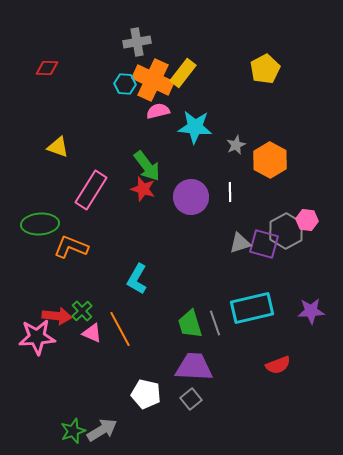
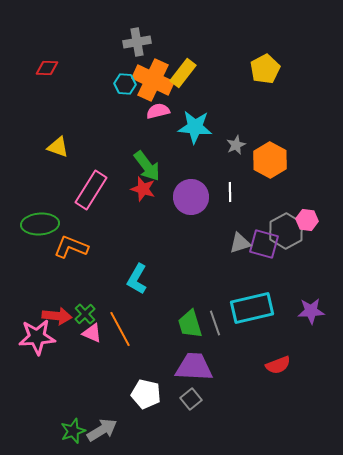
green cross: moved 3 px right, 3 px down
